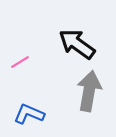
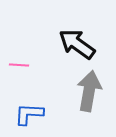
pink line: moved 1 px left, 3 px down; rotated 36 degrees clockwise
blue L-shape: rotated 20 degrees counterclockwise
